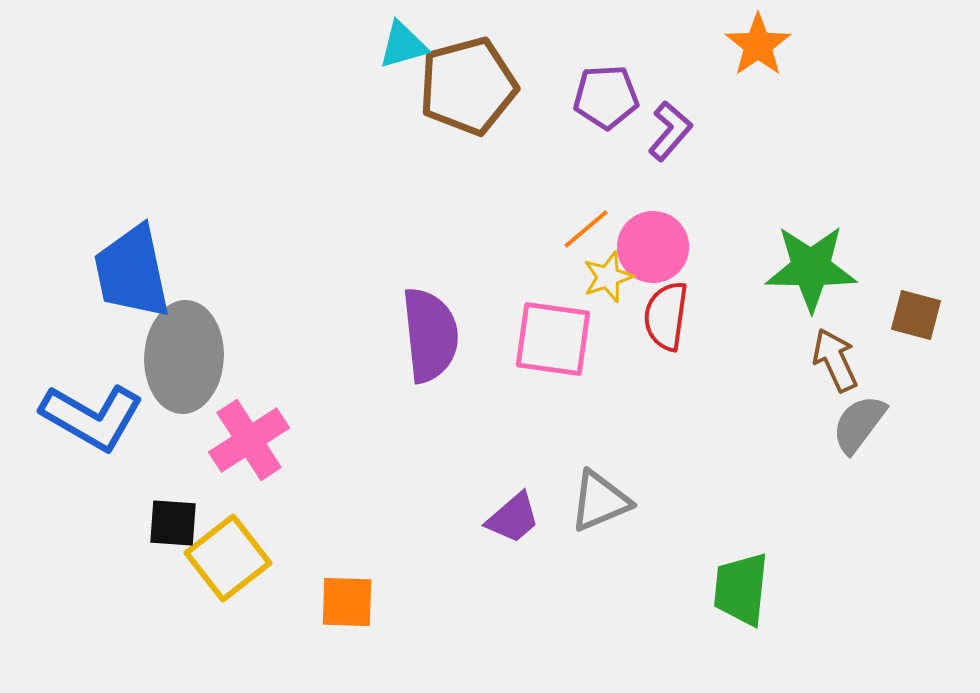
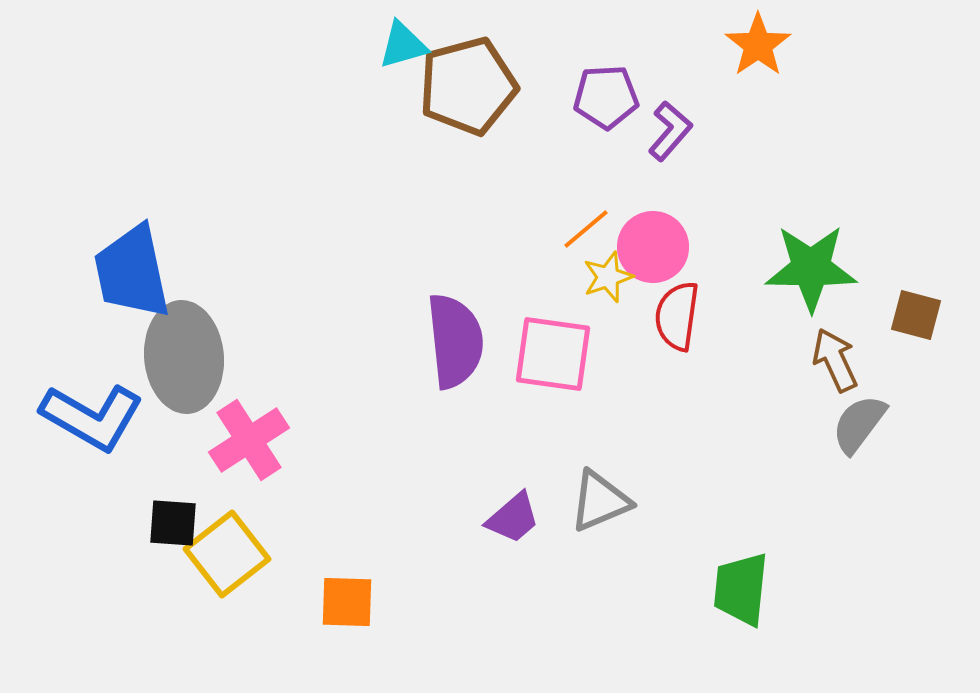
red semicircle: moved 11 px right
purple semicircle: moved 25 px right, 6 px down
pink square: moved 15 px down
gray ellipse: rotated 8 degrees counterclockwise
yellow square: moved 1 px left, 4 px up
